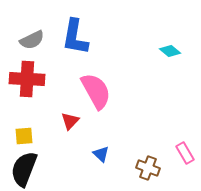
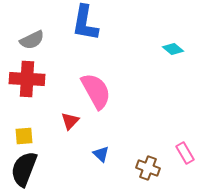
blue L-shape: moved 10 px right, 14 px up
cyan diamond: moved 3 px right, 2 px up
